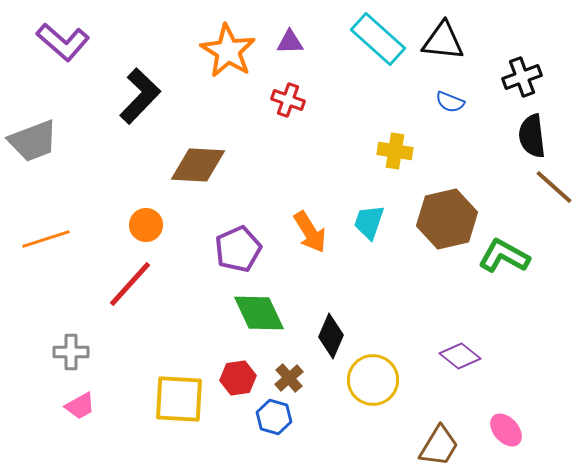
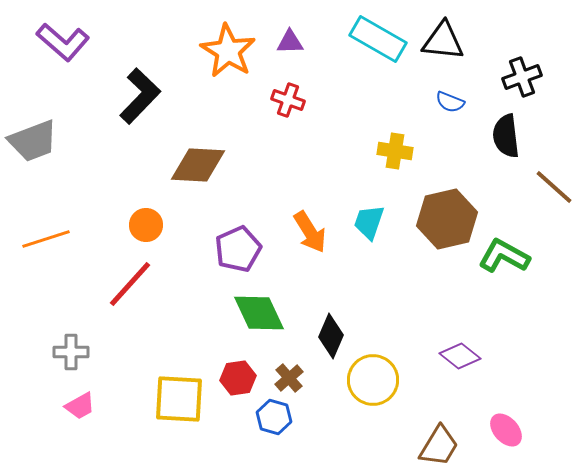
cyan rectangle: rotated 12 degrees counterclockwise
black semicircle: moved 26 px left
